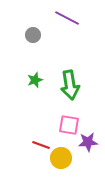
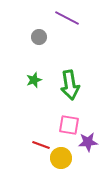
gray circle: moved 6 px right, 2 px down
green star: moved 1 px left
